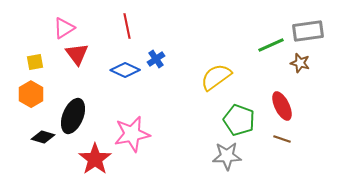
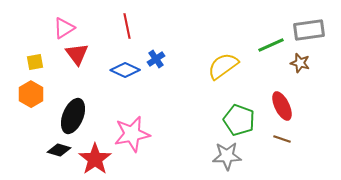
gray rectangle: moved 1 px right, 1 px up
yellow semicircle: moved 7 px right, 11 px up
black diamond: moved 16 px right, 13 px down
